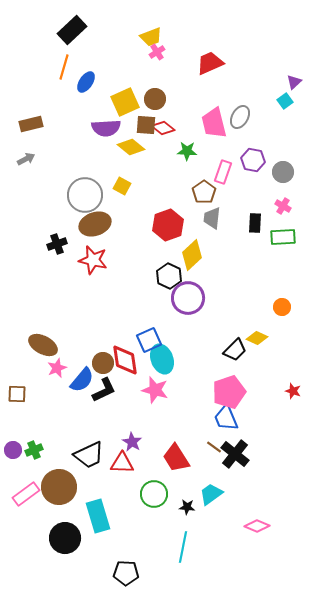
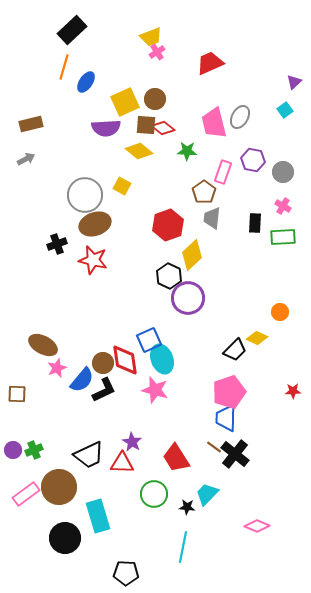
cyan square at (285, 101): moved 9 px down
yellow diamond at (131, 147): moved 8 px right, 4 px down
orange circle at (282, 307): moved 2 px left, 5 px down
red star at (293, 391): rotated 21 degrees counterclockwise
blue trapezoid at (226, 418): rotated 24 degrees clockwise
cyan trapezoid at (211, 494): moved 4 px left; rotated 10 degrees counterclockwise
